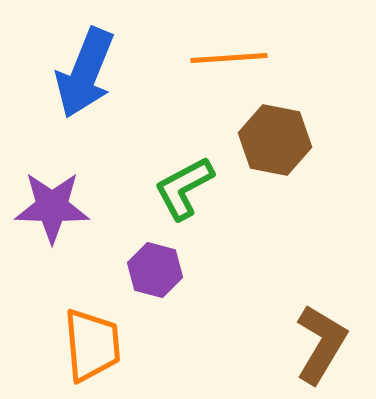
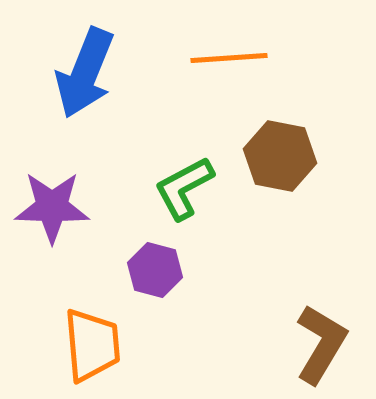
brown hexagon: moved 5 px right, 16 px down
